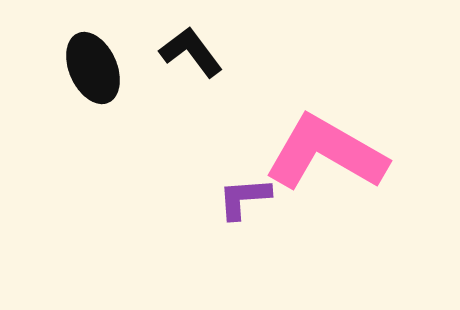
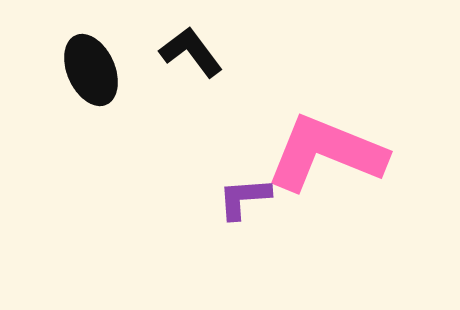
black ellipse: moved 2 px left, 2 px down
pink L-shape: rotated 8 degrees counterclockwise
